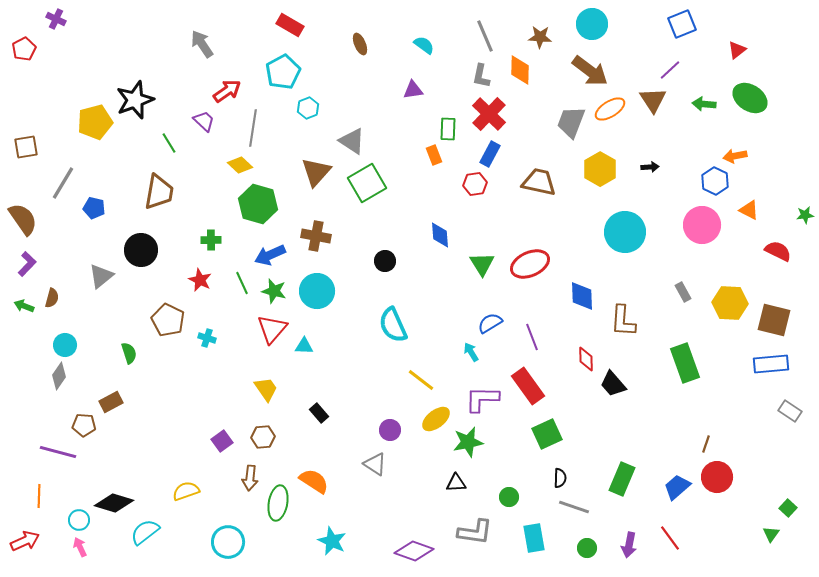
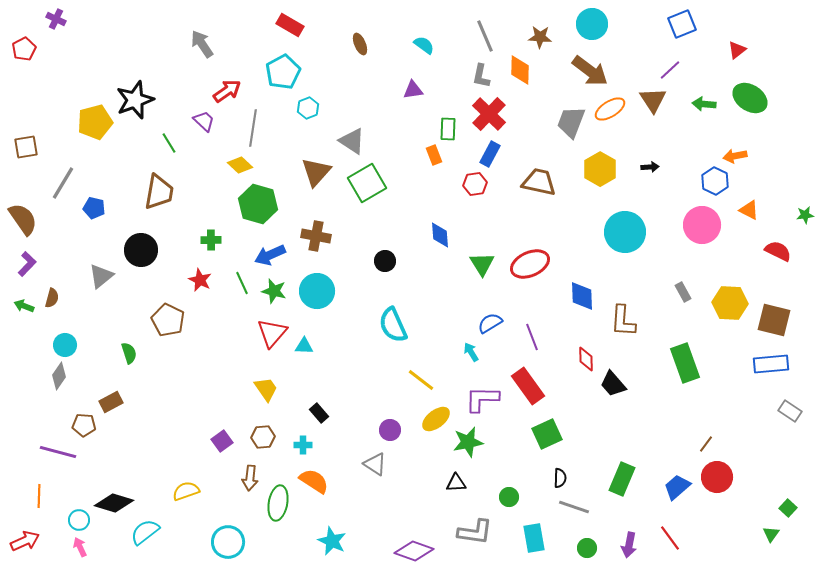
red triangle at (272, 329): moved 4 px down
cyan cross at (207, 338): moved 96 px right, 107 px down; rotated 18 degrees counterclockwise
brown line at (706, 444): rotated 18 degrees clockwise
